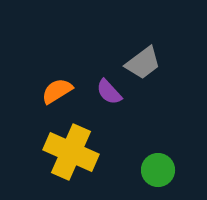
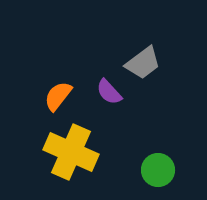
orange semicircle: moved 1 px right, 5 px down; rotated 20 degrees counterclockwise
